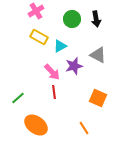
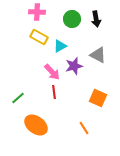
pink cross: moved 1 px right, 1 px down; rotated 35 degrees clockwise
